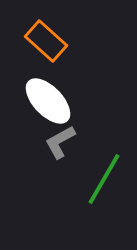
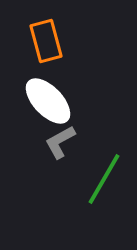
orange rectangle: rotated 33 degrees clockwise
